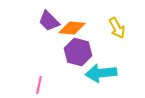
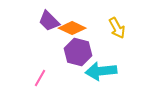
orange diamond: rotated 20 degrees clockwise
cyan arrow: moved 2 px up
pink line: moved 1 px right, 7 px up; rotated 18 degrees clockwise
